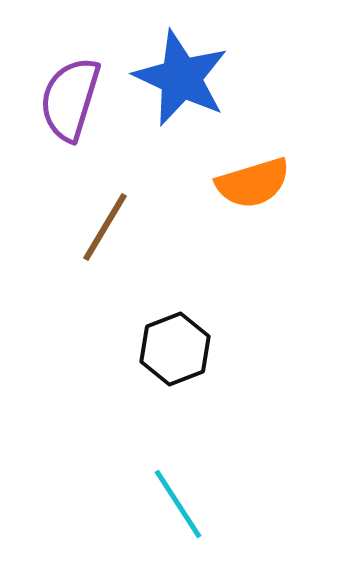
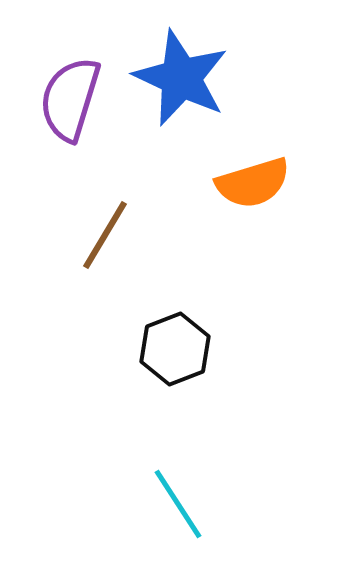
brown line: moved 8 px down
